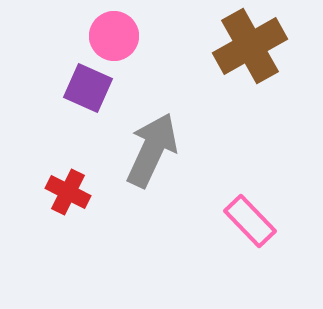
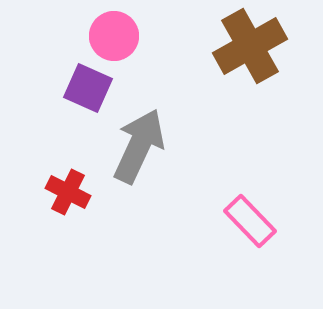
gray arrow: moved 13 px left, 4 px up
